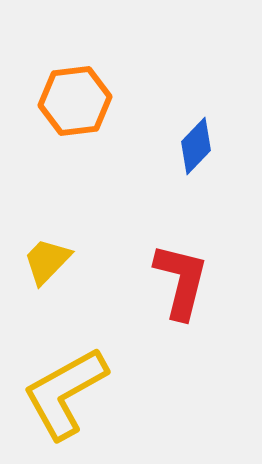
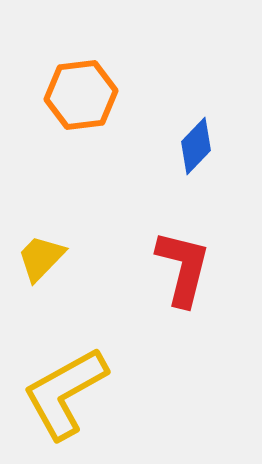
orange hexagon: moved 6 px right, 6 px up
yellow trapezoid: moved 6 px left, 3 px up
red L-shape: moved 2 px right, 13 px up
